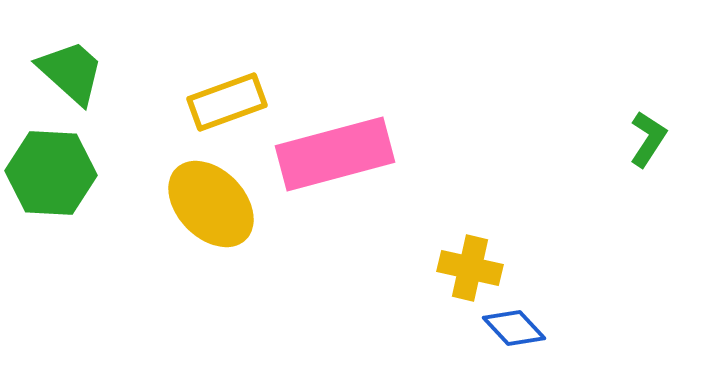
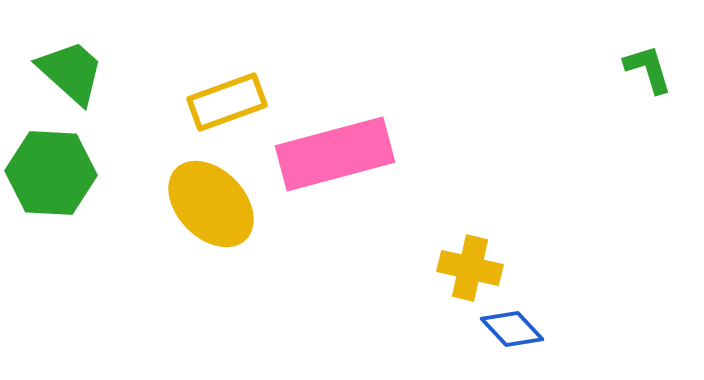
green L-shape: moved 70 px up; rotated 50 degrees counterclockwise
blue diamond: moved 2 px left, 1 px down
